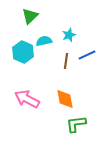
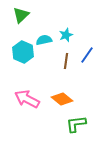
green triangle: moved 9 px left, 1 px up
cyan star: moved 3 px left
cyan semicircle: moved 1 px up
blue line: rotated 30 degrees counterclockwise
orange diamond: moved 3 px left; rotated 40 degrees counterclockwise
